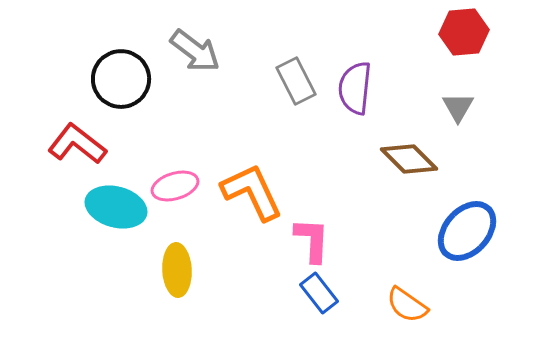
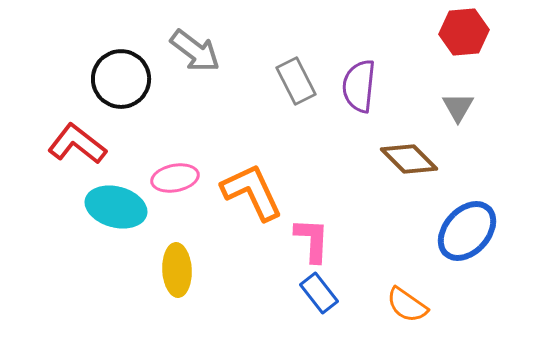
purple semicircle: moved 4 px right, 2 px up
pink ellipse: moved 8 px up; rotated 6 degrees clockwise
